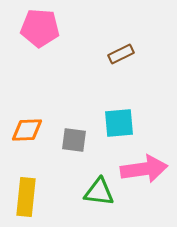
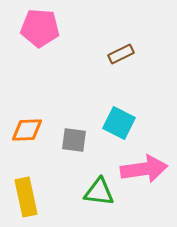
cyan square: rotated 32 degrees clockwise
yellow rectangle: rotated 18 degrees counterclockwise
